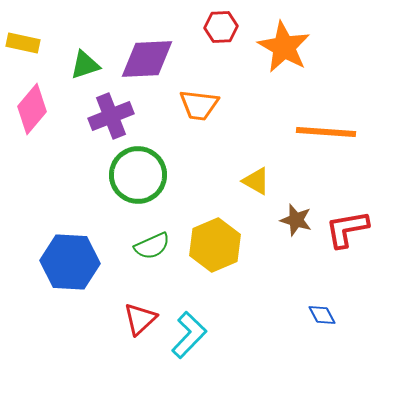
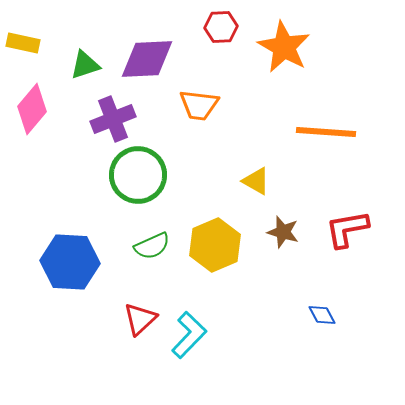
purple cross: moved 2 px right, 3 px down
brown star: moved 13 px left, 12 px down
